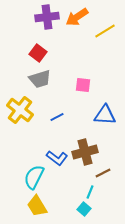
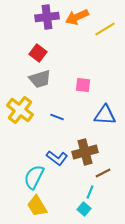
orange arrow: rotated 10 degrees clockwise
yellow line: moved 2 px up
blue line: rotated 48 degrees clockwise
